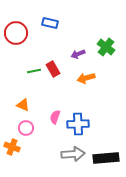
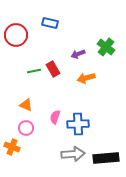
red circle: moved 2 px down
orange triangle: moved 3 px right
